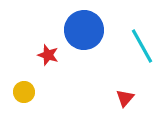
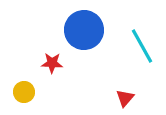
red star: moved 4 px right, 8 px down; rotated 15 degrees counterclockwise
